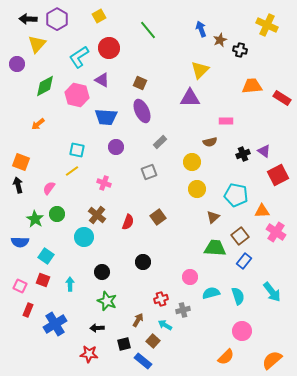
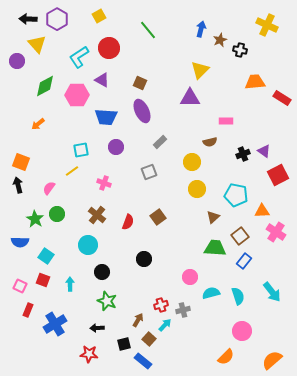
blue arrow at (201, 29): rotated 35 degrees clockwise
yellow triangle at (37, 44): rotated 24 degrees counterclockwise
purple circle at (17, 64): moved 3 px up
orange trapezoid at (252, 86): moved 3 px right, 4 px up
pink hexagon at (77, 95): rotated 15 degrees counterclockwise
cyan square at (77, 150): moved 4 px right; rotated 21 degrees counterclockwise
cyan circle at (84, 237): moved 4 px right, 8 px down
black circle at (143, 262): moved 1 px right, 3 px up
red cross at (161, 299): moved 6 px down
cyan arrow at (165, 325): rotated 104 degrees clockwise
brown square at (153, 341): moved 4 px left, 2 px up
